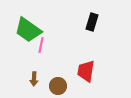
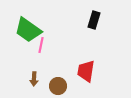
black rectangle: moved 2 px right, 2 px up
